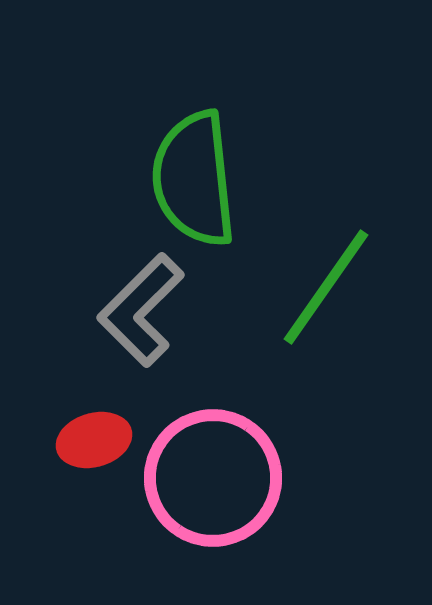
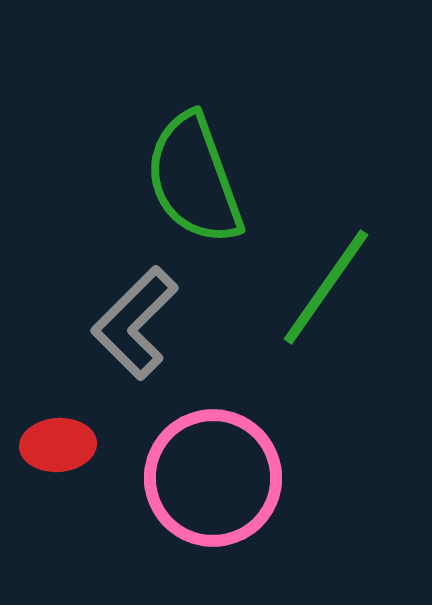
green semicircle: rotated 14 degrees counterclockwise
gray L-shape: moved 6 px left, 13 px down
red ellipse: moved 36 px left, 5 px down; rotated 12 degrees clockwise
